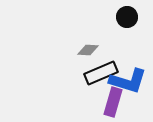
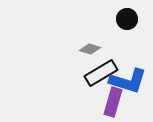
black circle: moved 2 px down
gray diamond: moved 2 px right, 1 px up; rotated 15 degrees clockwise
black rectangle: rotated 8 degrees counterclockwise
